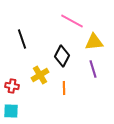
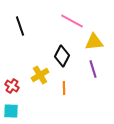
black line: moved 2 px left, 13 px up
red cross: rotated 24 degrees clockwise
